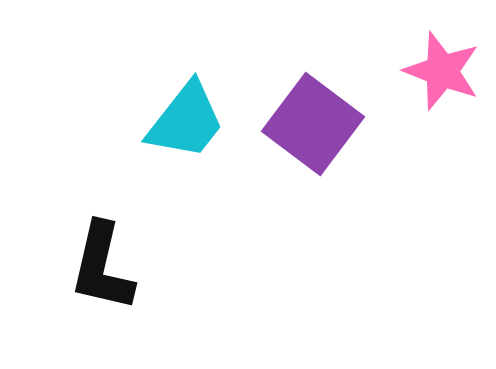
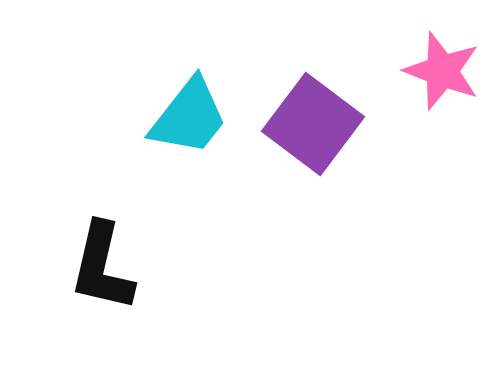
cyan trapezoid: moved 3 px right, 4 px up
